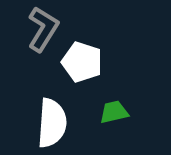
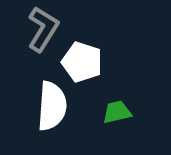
green trapezoid: moved 3 px right
white semicircle: moved 17 px up
